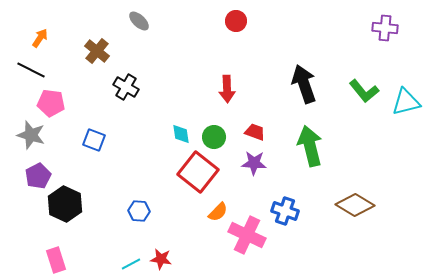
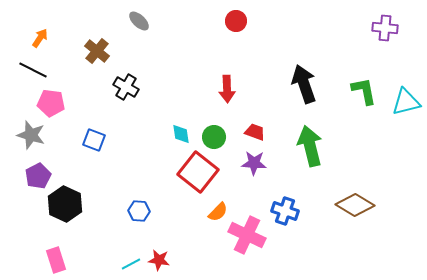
black line: moved 2 px right
green L-shape: rotated 152 degrees counterclockwise
red star: moved 2 px left, 1 px down
